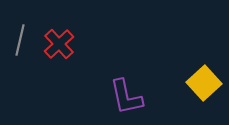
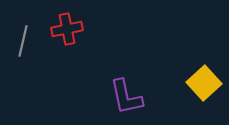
gray line: moved 3 px right, 1 px down
red cross: moved 8 px right, 15 px up; rotated 32 degrees clockwise
